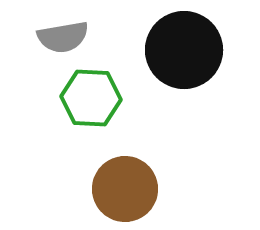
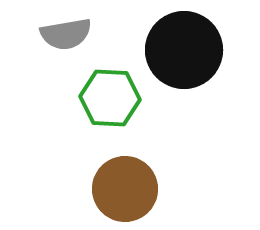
gray semicircle: moved 3 px right, 3 px up
green hexagon: moved 19 px right
